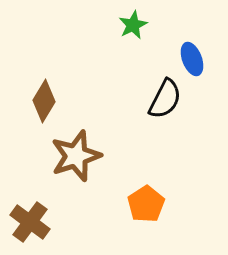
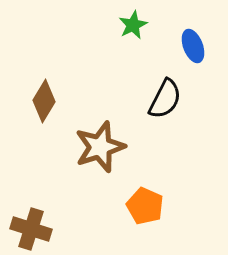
blue ellipse: moved 1 px right, 13 px up
brown star: moved 24 px right, 9 px up
orange pentagon: moved 1 px left, 2 px down; rotated 15 degrees counterclockwise
brown cross: moved 1 px right, 7 px down; rotated 18 degrees counterclockwise
